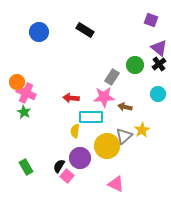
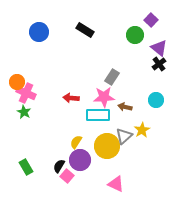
purple square: rotated 24 degrees clockwise
green circle: moved 30 px up
cyan circle: moved 2 px left, 6 px down
cyan rectangle: moved 7 px right, 2 px up
yellow semicircle: moved 1 px right, 11 px down; rotated 24 degrees clockwise
purple circle: moved 2 px down
